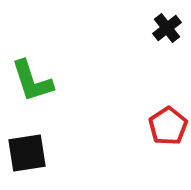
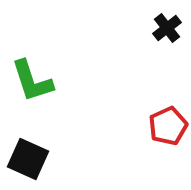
red pentagon: rotated 9 degrees clockwise
black square: moved 1 px right, 6 px down; rotated 33 degrees clockwise
